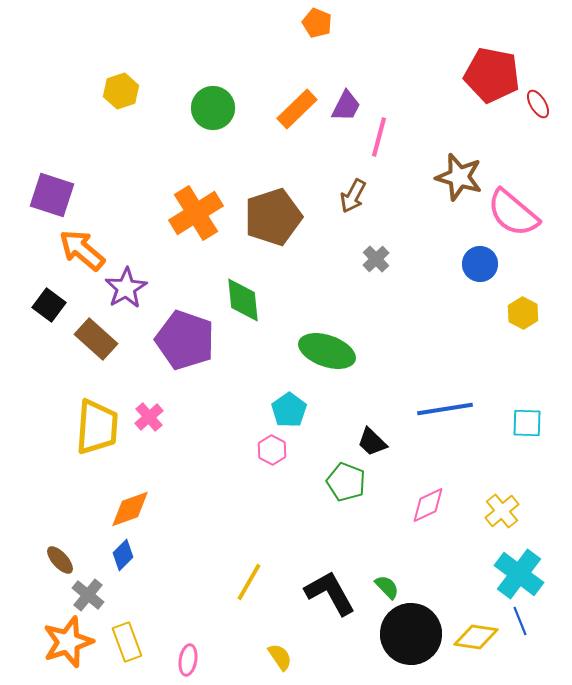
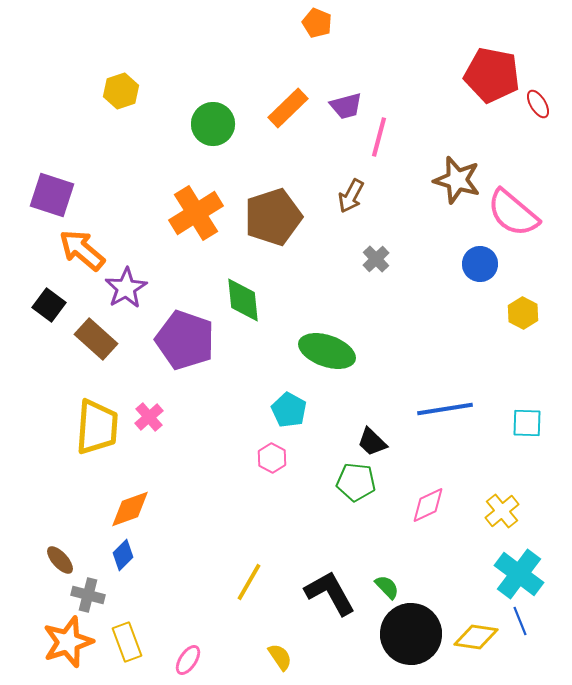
purple trapezoid at (346, 106): rotated 48 degrees clockwise
green circle at (213, 108): moved 16 px down
orange rectangle at (297, 109): moved 9 px left, 1 px up
brown star at (459, 177): moved 2 px left, 3 px down
brown arrow at (353, 196): moved 2 px left
cyan pentagon at (289, 410): rotated 8 degrees counterclockwise
pink hexagon at (272, 450): moved 8 px down
green pentagon at (346, 482): moved 10 px right; rotated 15 degrees counterclockwise
gray cross at (88, 595): rotated 24 degrees counterclockwise
pink ellipse at (188, 660): rotated 24 degrees clockwise
